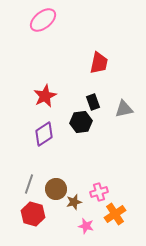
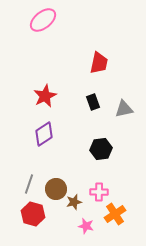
black hexagon: moved 20 px right, 27 px down
pink cross: rotated 18 degrees clockwise
